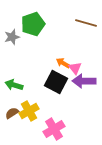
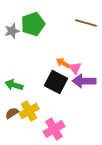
gray star: moved 6 px up
